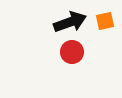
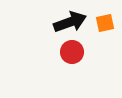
orange square: moved 2 px down
